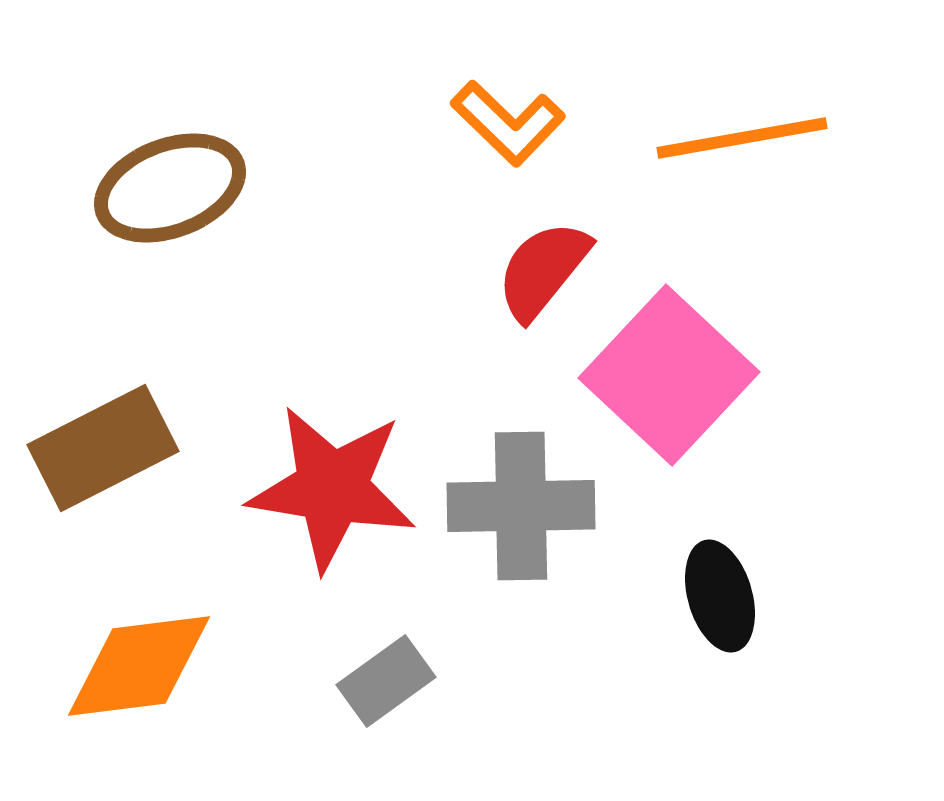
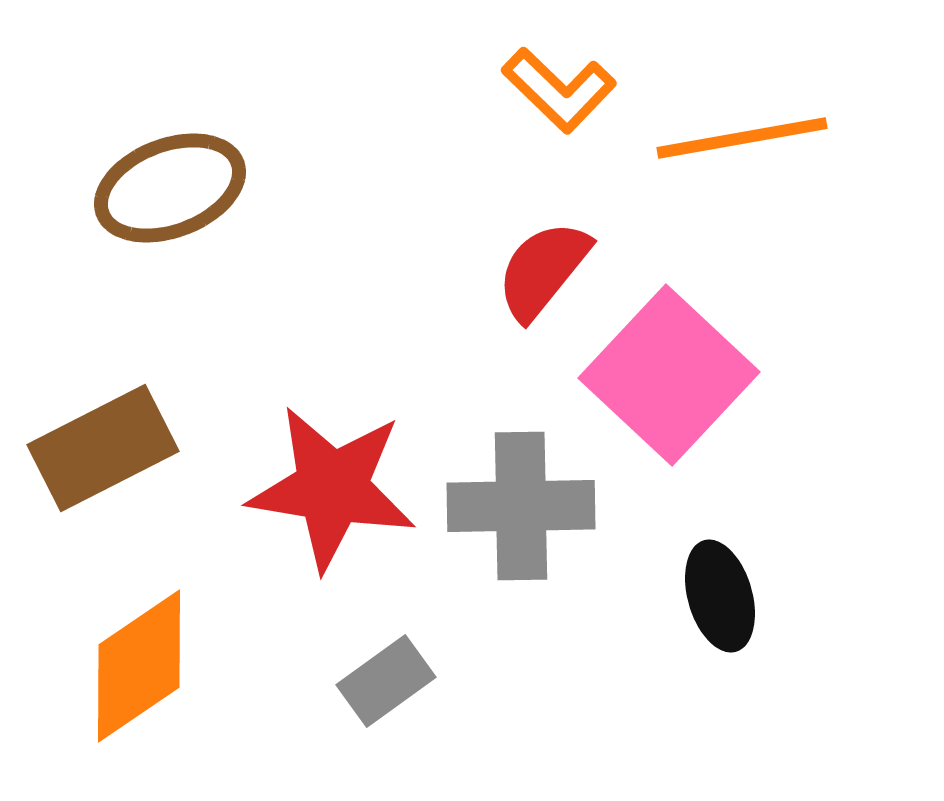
orange L-shape: moved 51 px right, 33 px up
orange diamond: rotated 27 degrees counterclockwise
